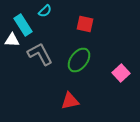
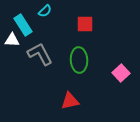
red square: rotated 12 degrees counterclockwise
green ellipse: rotated 40 degrees counterclockwise
